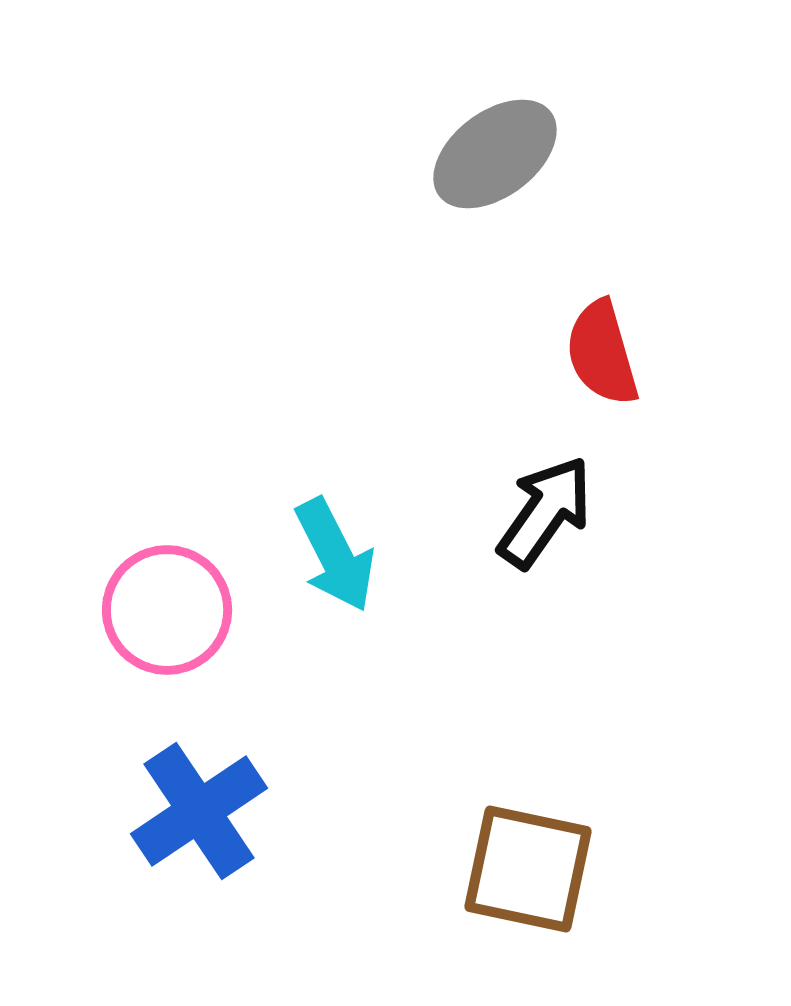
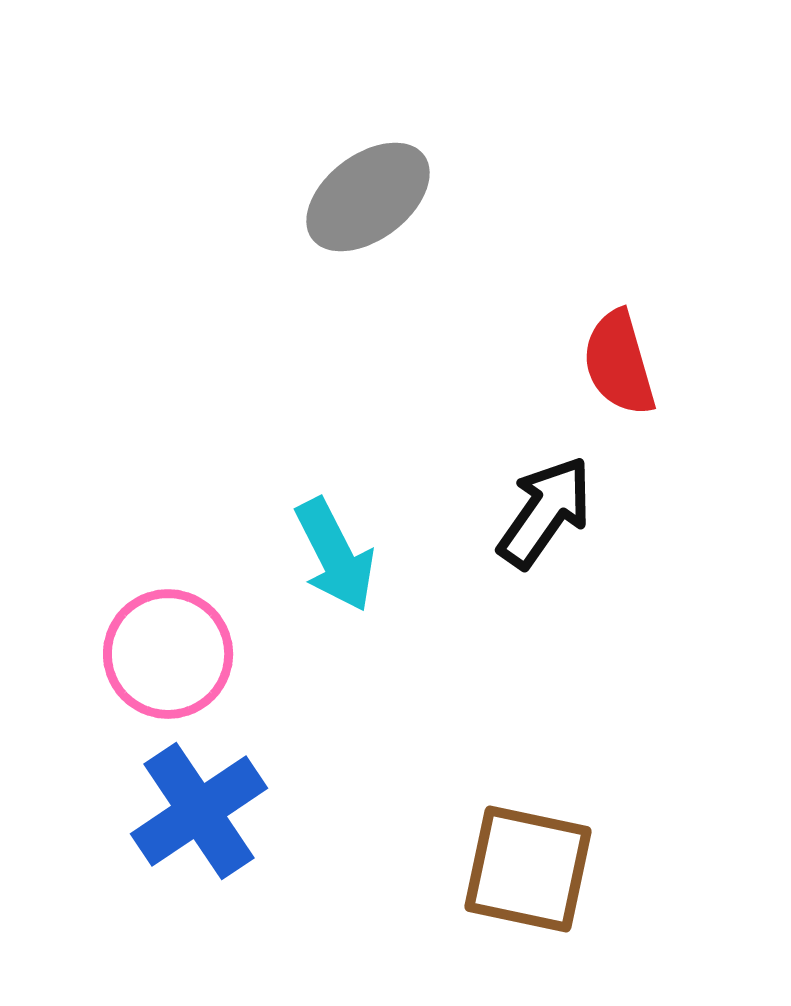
gray ellipse: moved 127 px left, 43 px down
red semicircle: moved 17 px right, 10 px down
pink circle: moved 1 px right, 44 px down
